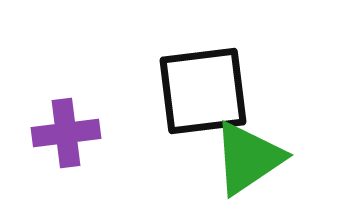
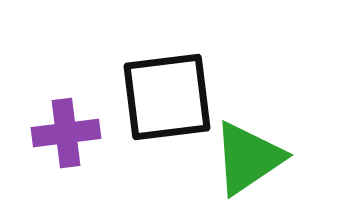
black square: moved 36 px left, 6 px down
